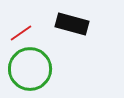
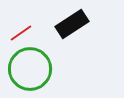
black rectangle: rotated 48 degrees counterclockwise
